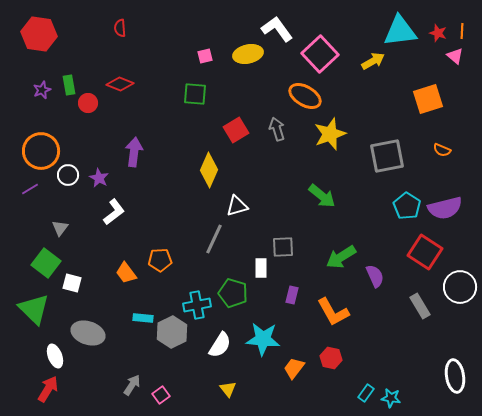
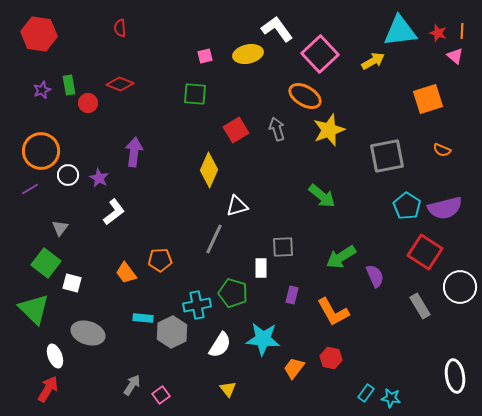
yellow star at (330, 134): moved 1 px left, 4 px up
